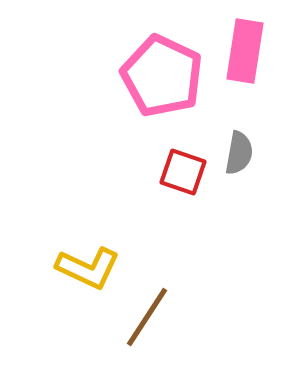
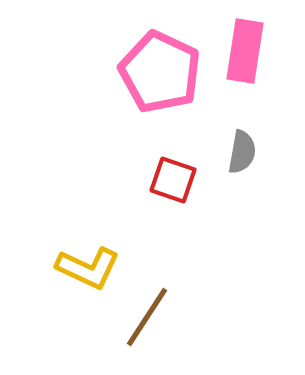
pink pentagon: moved 2 px left, 4 px up
gray semicircle: moved 3 px right, 1 px up
red square: moved 10 px left, 8 px down
